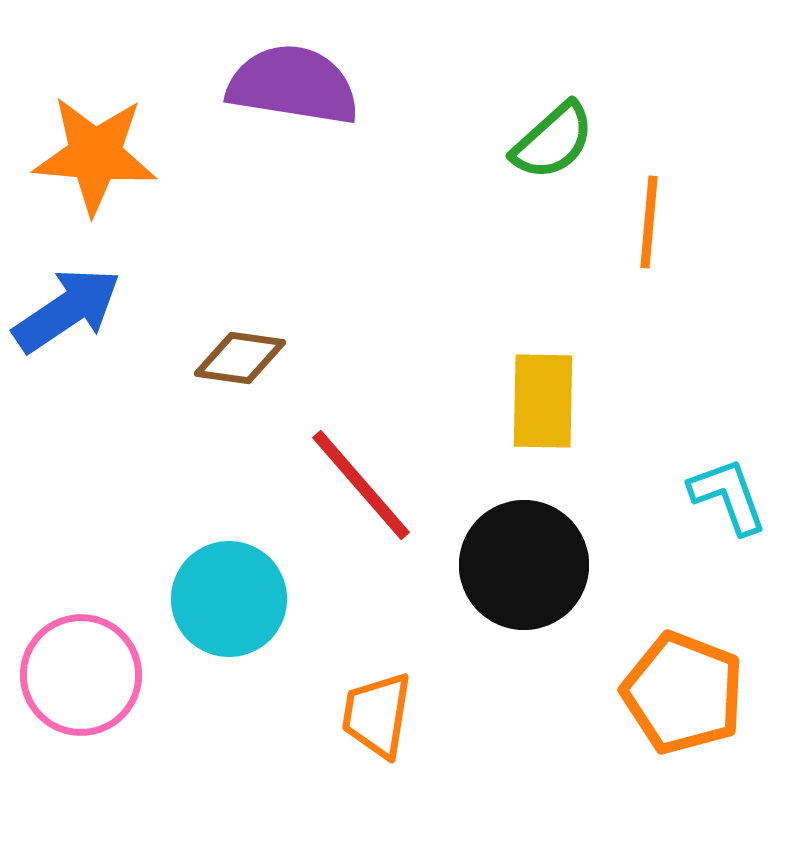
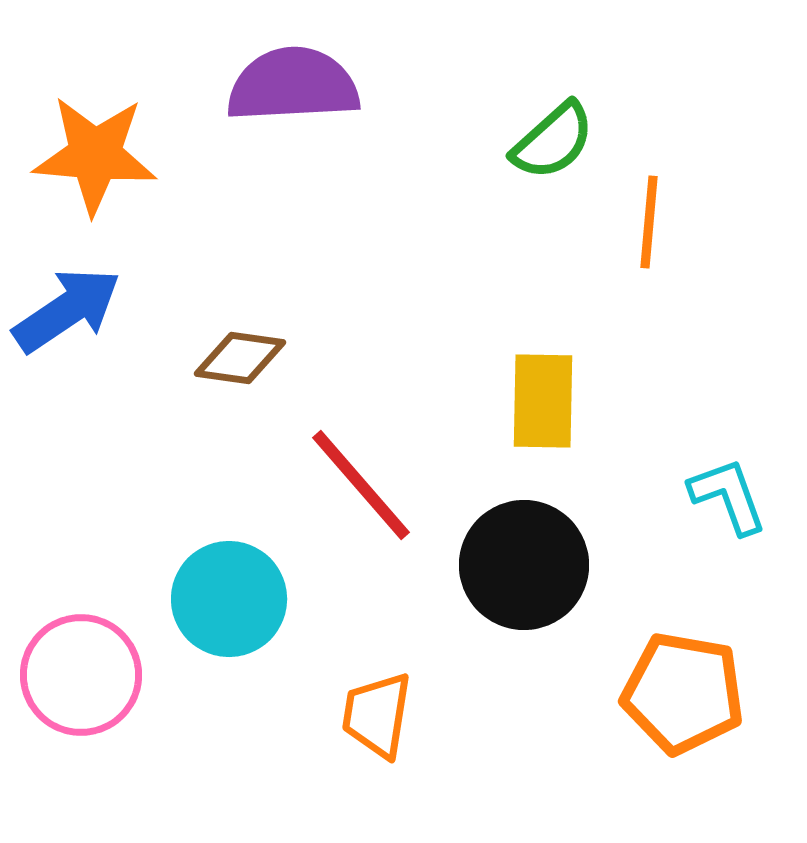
purple semicircle: rotated 12 degrees counterclockwise
orange pentagon: rotated 11 degrees counterclockwise
